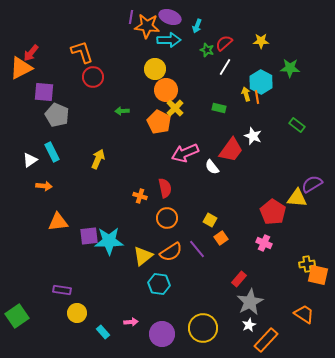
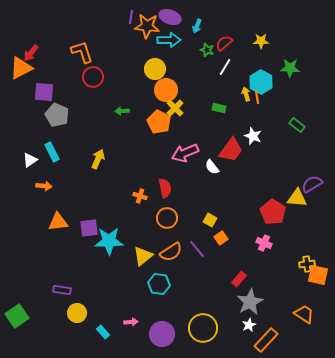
purple square at (89, 236): moved 8 px up
